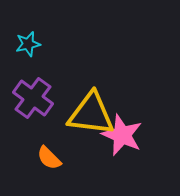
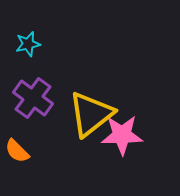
yellow triangle: rotated 45 degrees counterclockwise
pink star: rotated 24 degrees counterclockwise
orange semicircle: moved 32 px left, 7 px up
